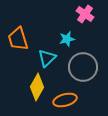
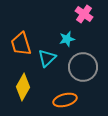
pink cross: moved 1 px left
orange trapezoid: moved 3 px right, 5 px down
yellow diamond: moved 14 px left
